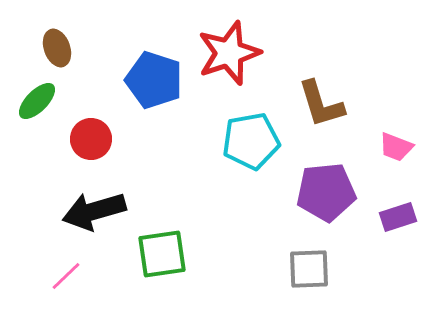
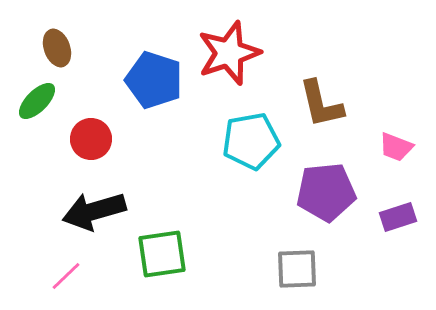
brown L-shape: rotated 4 degrees clockwise
gray square: moved 12 px left
